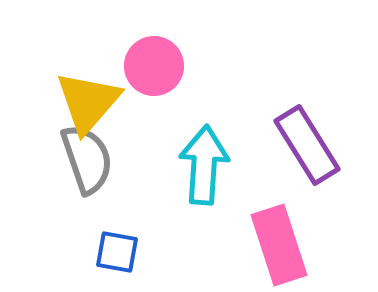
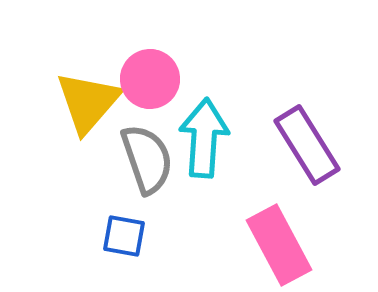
pink circle: moved 4 px left, 13 px down
gray semicircle: moved 60 px right
cyan arrow: moved 27 px up
pink rectangle: rotated 10 degrees counterclockwise
blue square: moved 7 px right, 16 px up
